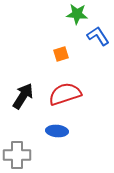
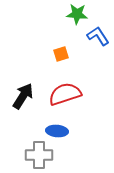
gray cross: moved 22 px right
